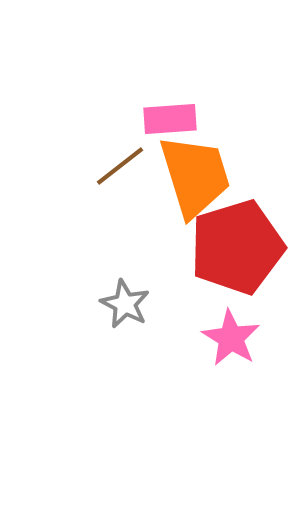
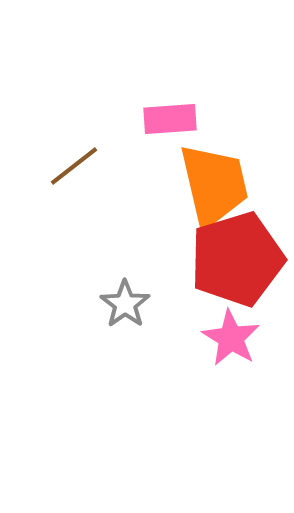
brown line: moved 46 px left
orange trapezoid: moved 19 px right, 9 px down; rotated 4 degrees clockwise
red pentagon: moved 12 px down
gray star: rotated 9 degrees clockwise
